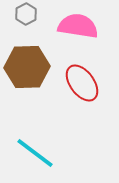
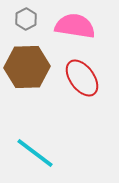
gray hexagon: moved 5 px down
pink semicircle: moved 3 px left
red ellipse: moved 5 px up
